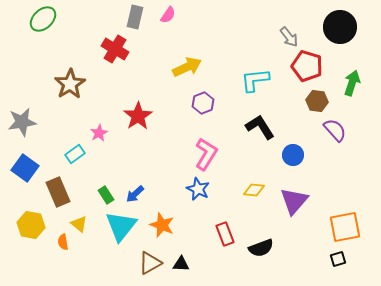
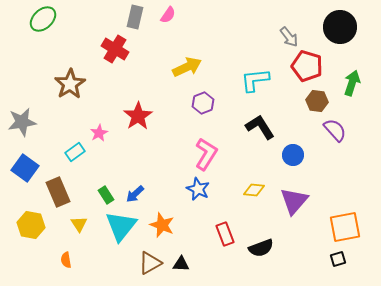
cyan rectangle: moved 2 px up
yellow triangle: rotated 18 degrees clockwise
orange semicircle: moved 3 px right, 18 px down
